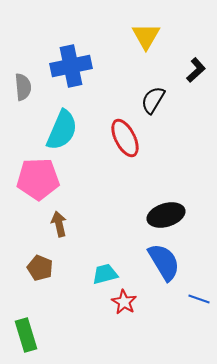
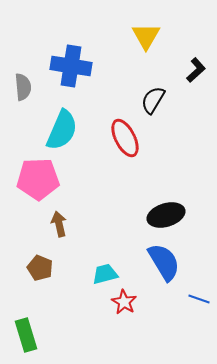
blue cross: rotated 21 degrees clockwise
